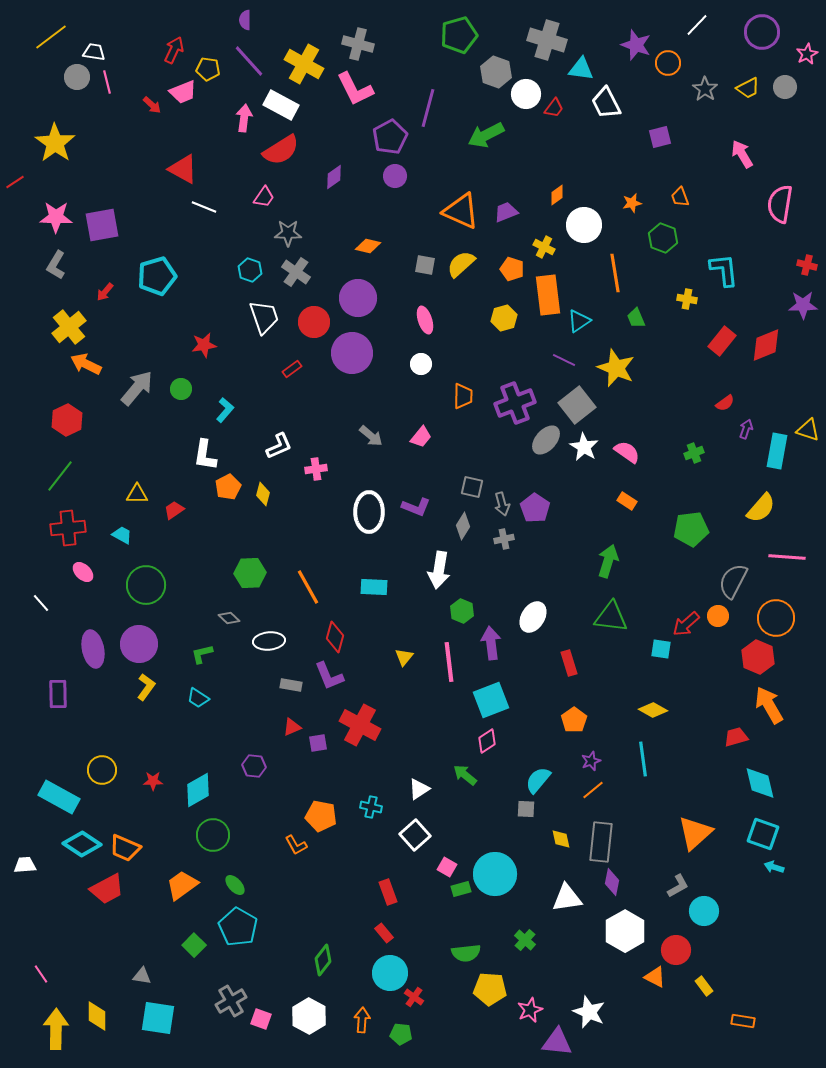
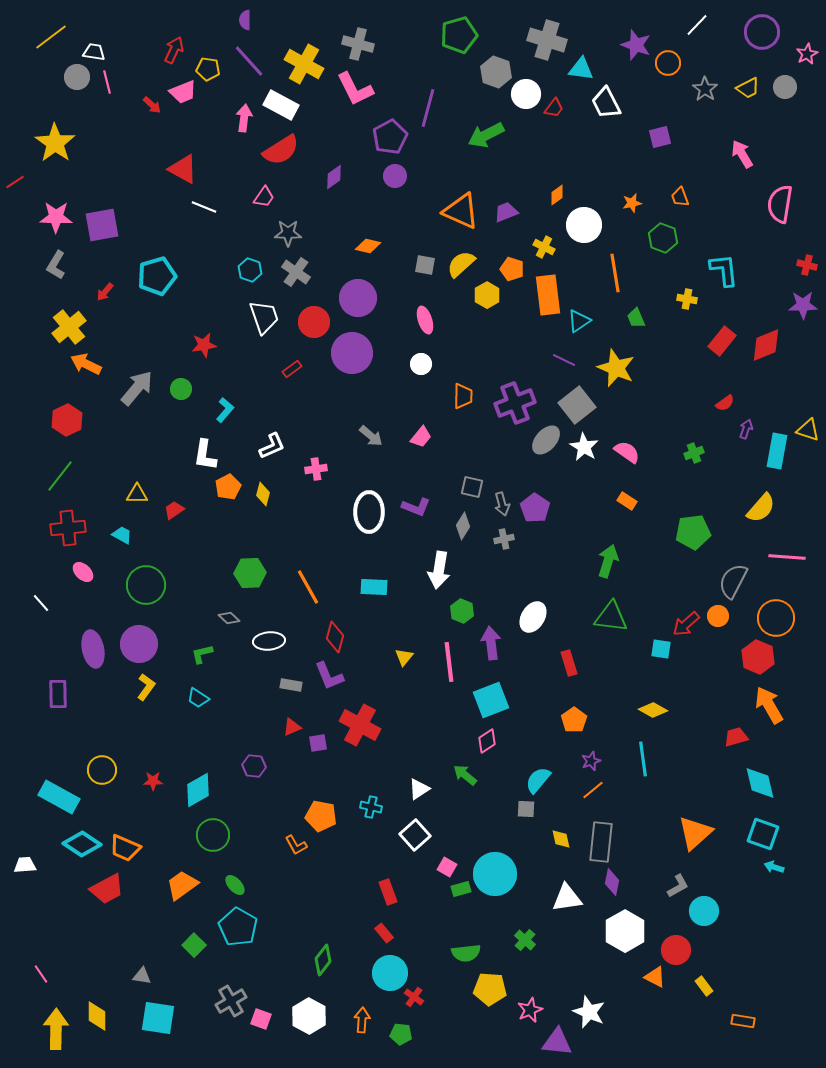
yellow hexagon at (504, 318): moved 17 px left, 23 px up; rotated 15 degrees counterclockwise
white L-shape at (279, 446): moved 7 px left
green pentagon at (691, 529): moved 2 px right, 3 px down
